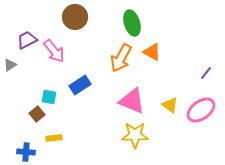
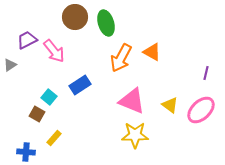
green ellipse: moved 26 px left
purple line: rotated 24 degrees counterclockwise
cyan square: rotated 28 degrees clockwise
pink ellipse: rotated 8 degrees counterclockwise
brown square: rotated 21 degrees counterclockwise
yellow rectangle: rotated 42 degrees counterclockwise
